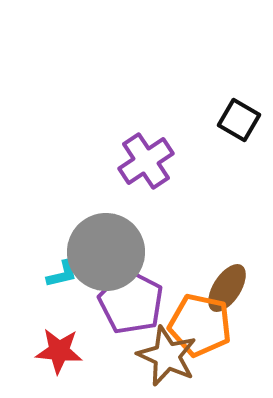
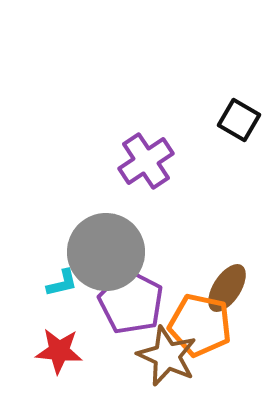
cyan L-shape: moved 9 px down
